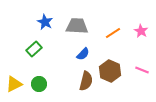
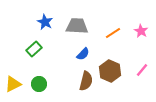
pink line: rotated 72 degrees counterclockwise
yellow triangle: moved 1 px left
